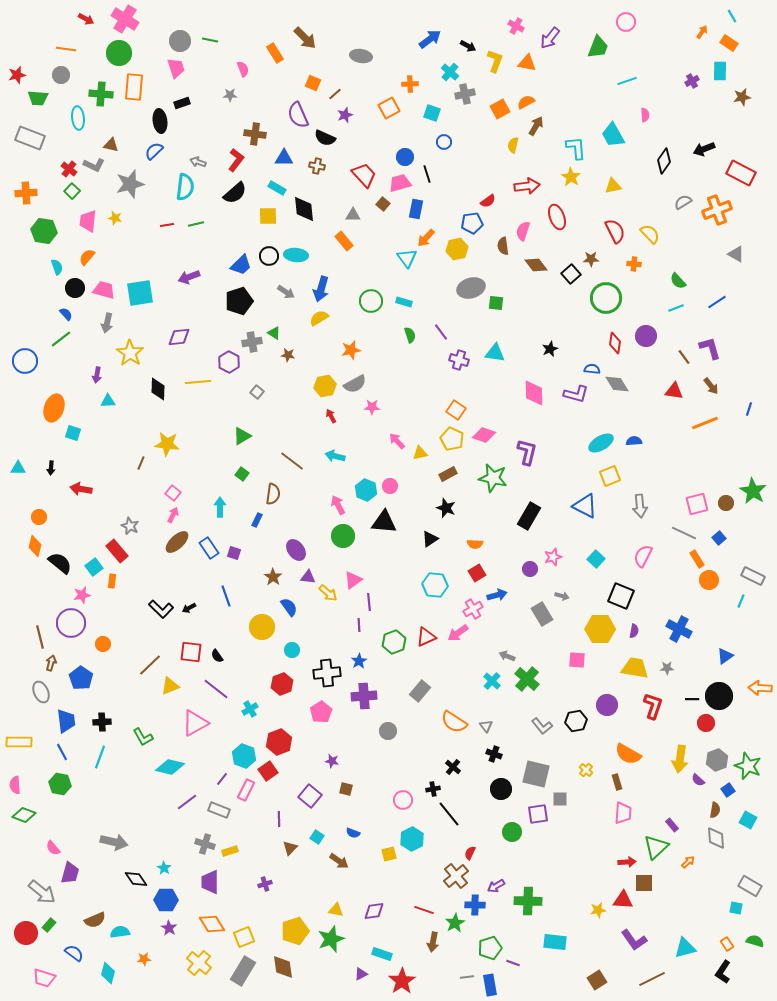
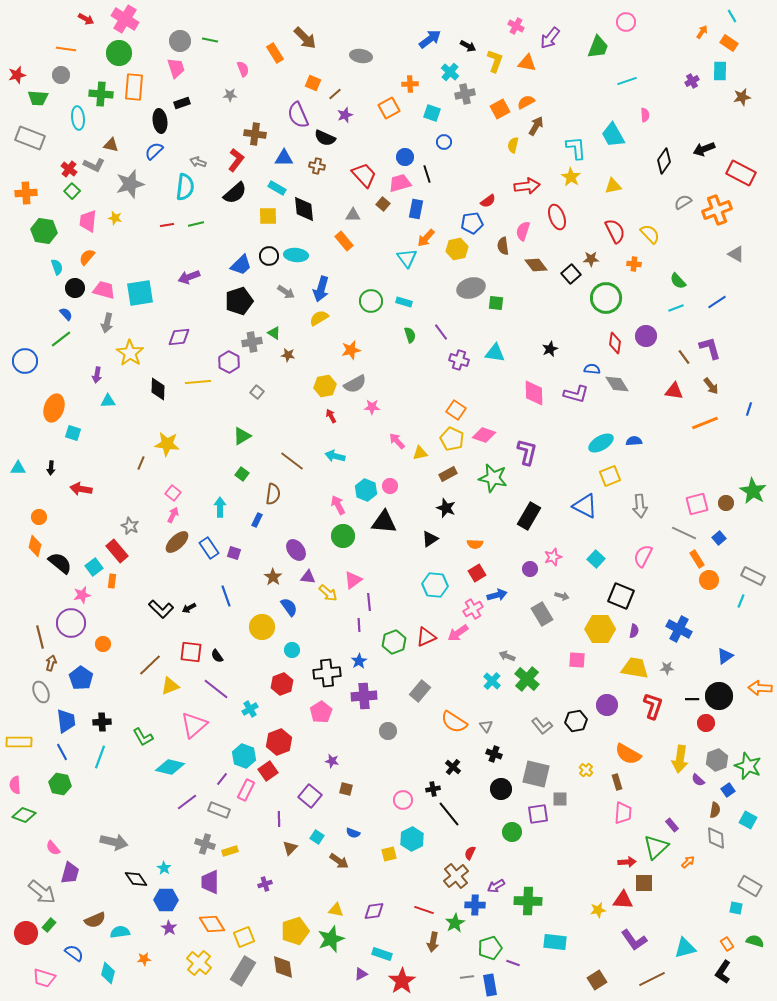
pink triangle at (195, 723): moved 1 px left, 2 px down; rotated 12 degrees counterclockwise
